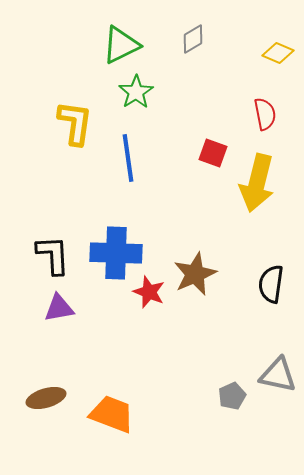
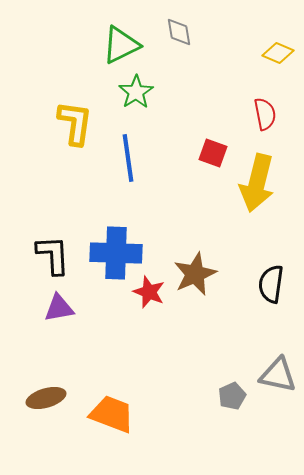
gray diamond: moved 14 px left, 7 px up; rotated 68 degrees counterclockwise
